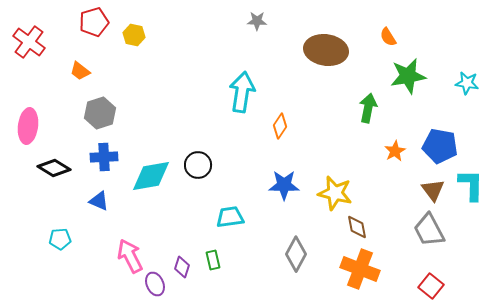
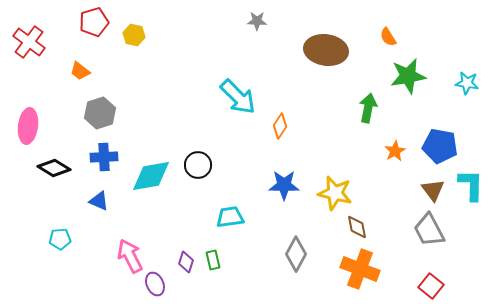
cyan arrow: moved 4 px left, 5 px down; rotated 126 degrees clockwise
purple diamond: moved 4 px right, 5 px up
